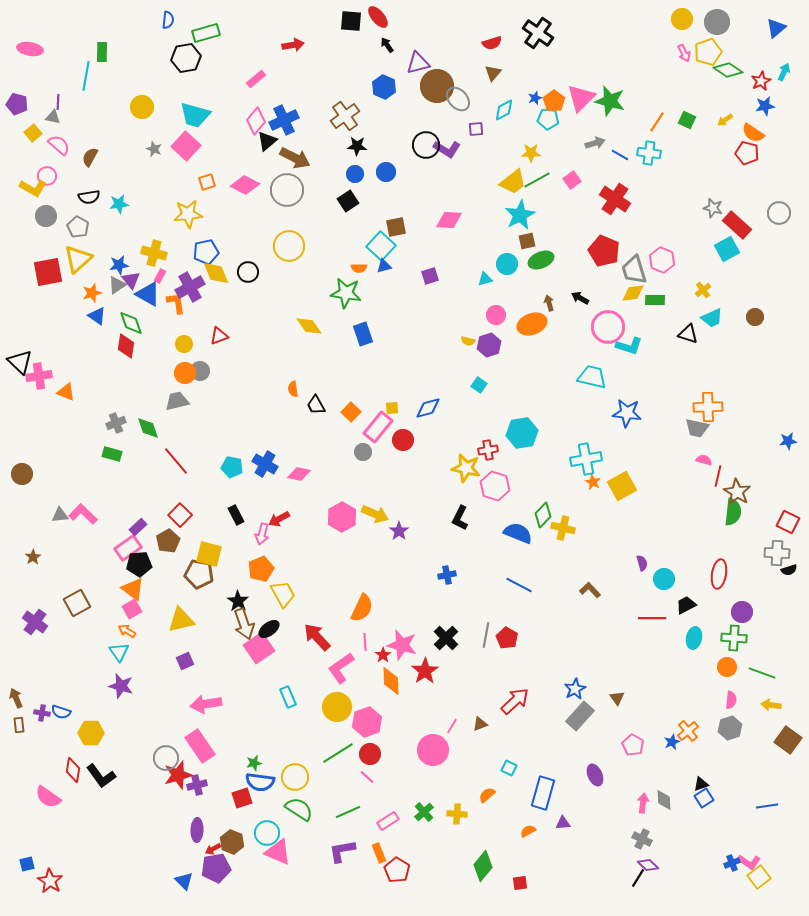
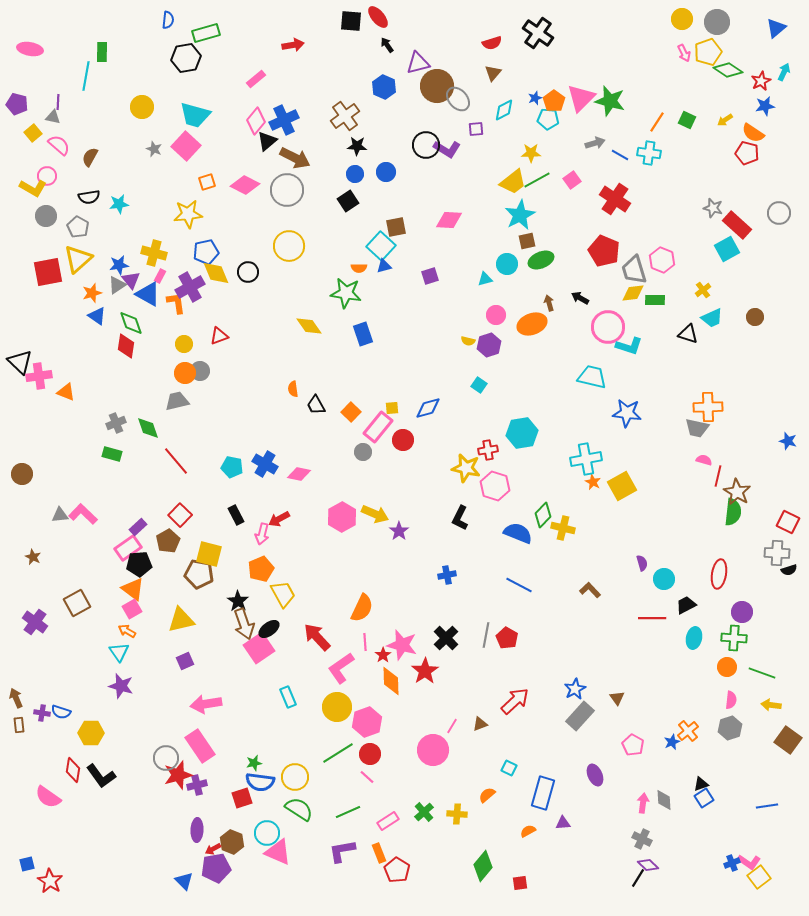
blue star at (788, 441): rotated 24 degrees clockwise
brown star at (33, 557): rotated 14 degrees counterclockwise
